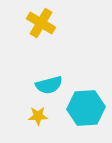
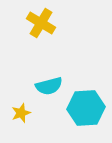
cyan semicircle: moved 1 px down
yellow star: moved 17 px left, 3 px up; rotated 18 degrees counterclockwise
